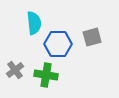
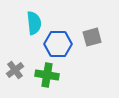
green cross: moved 1 px right
